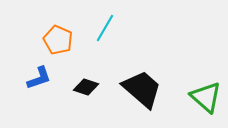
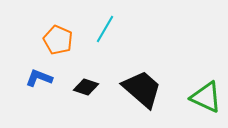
cyan line: moved 1 px down
blue L-shape: rotated 140 degrees counterclockwise
green triangle: rotated 16 degrees counterclockwise
